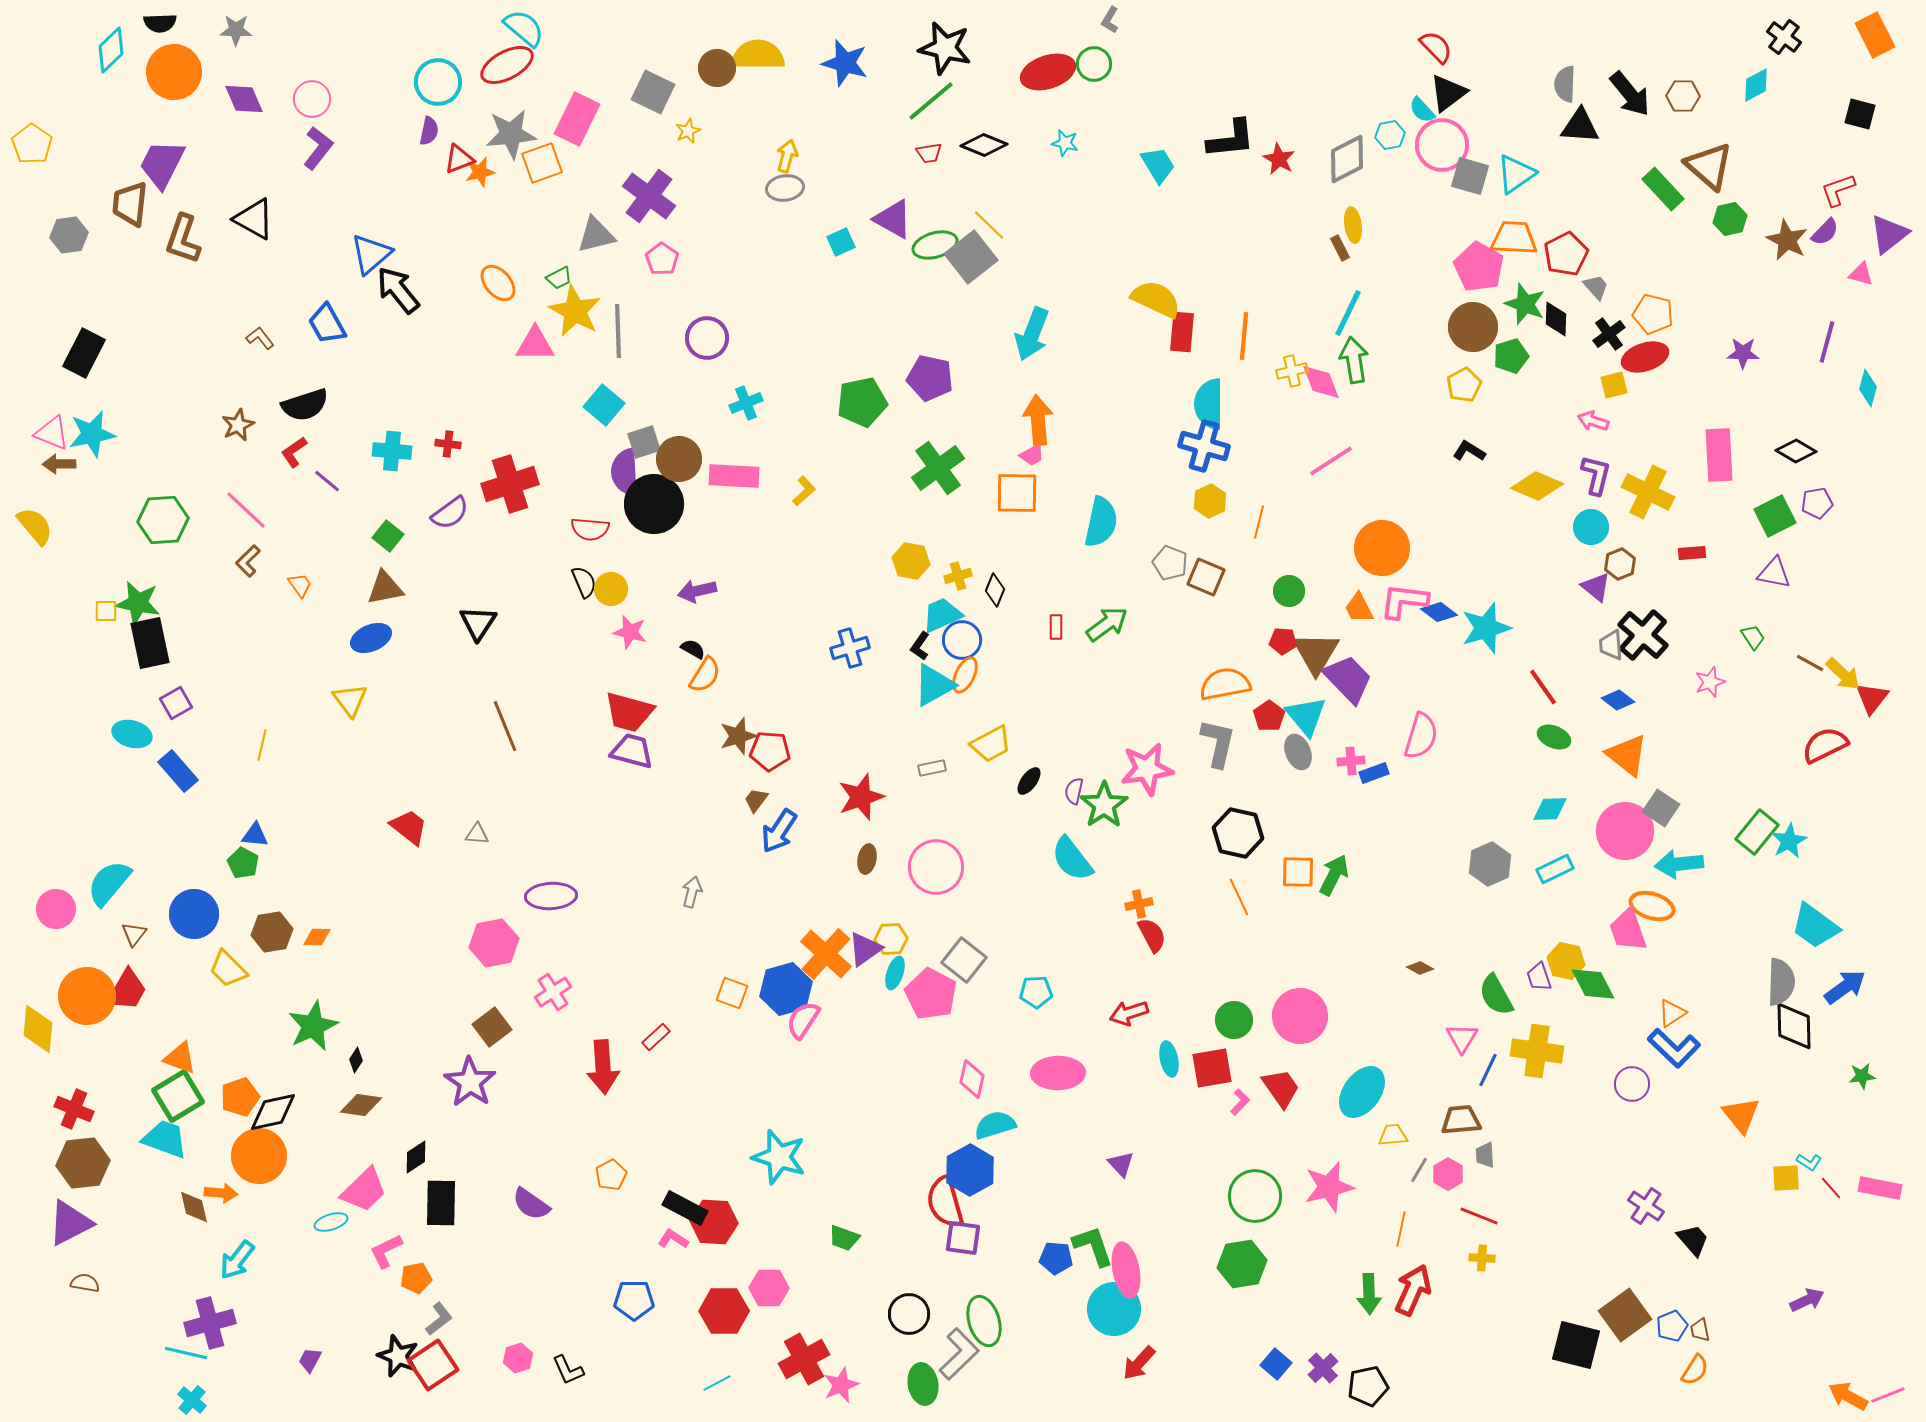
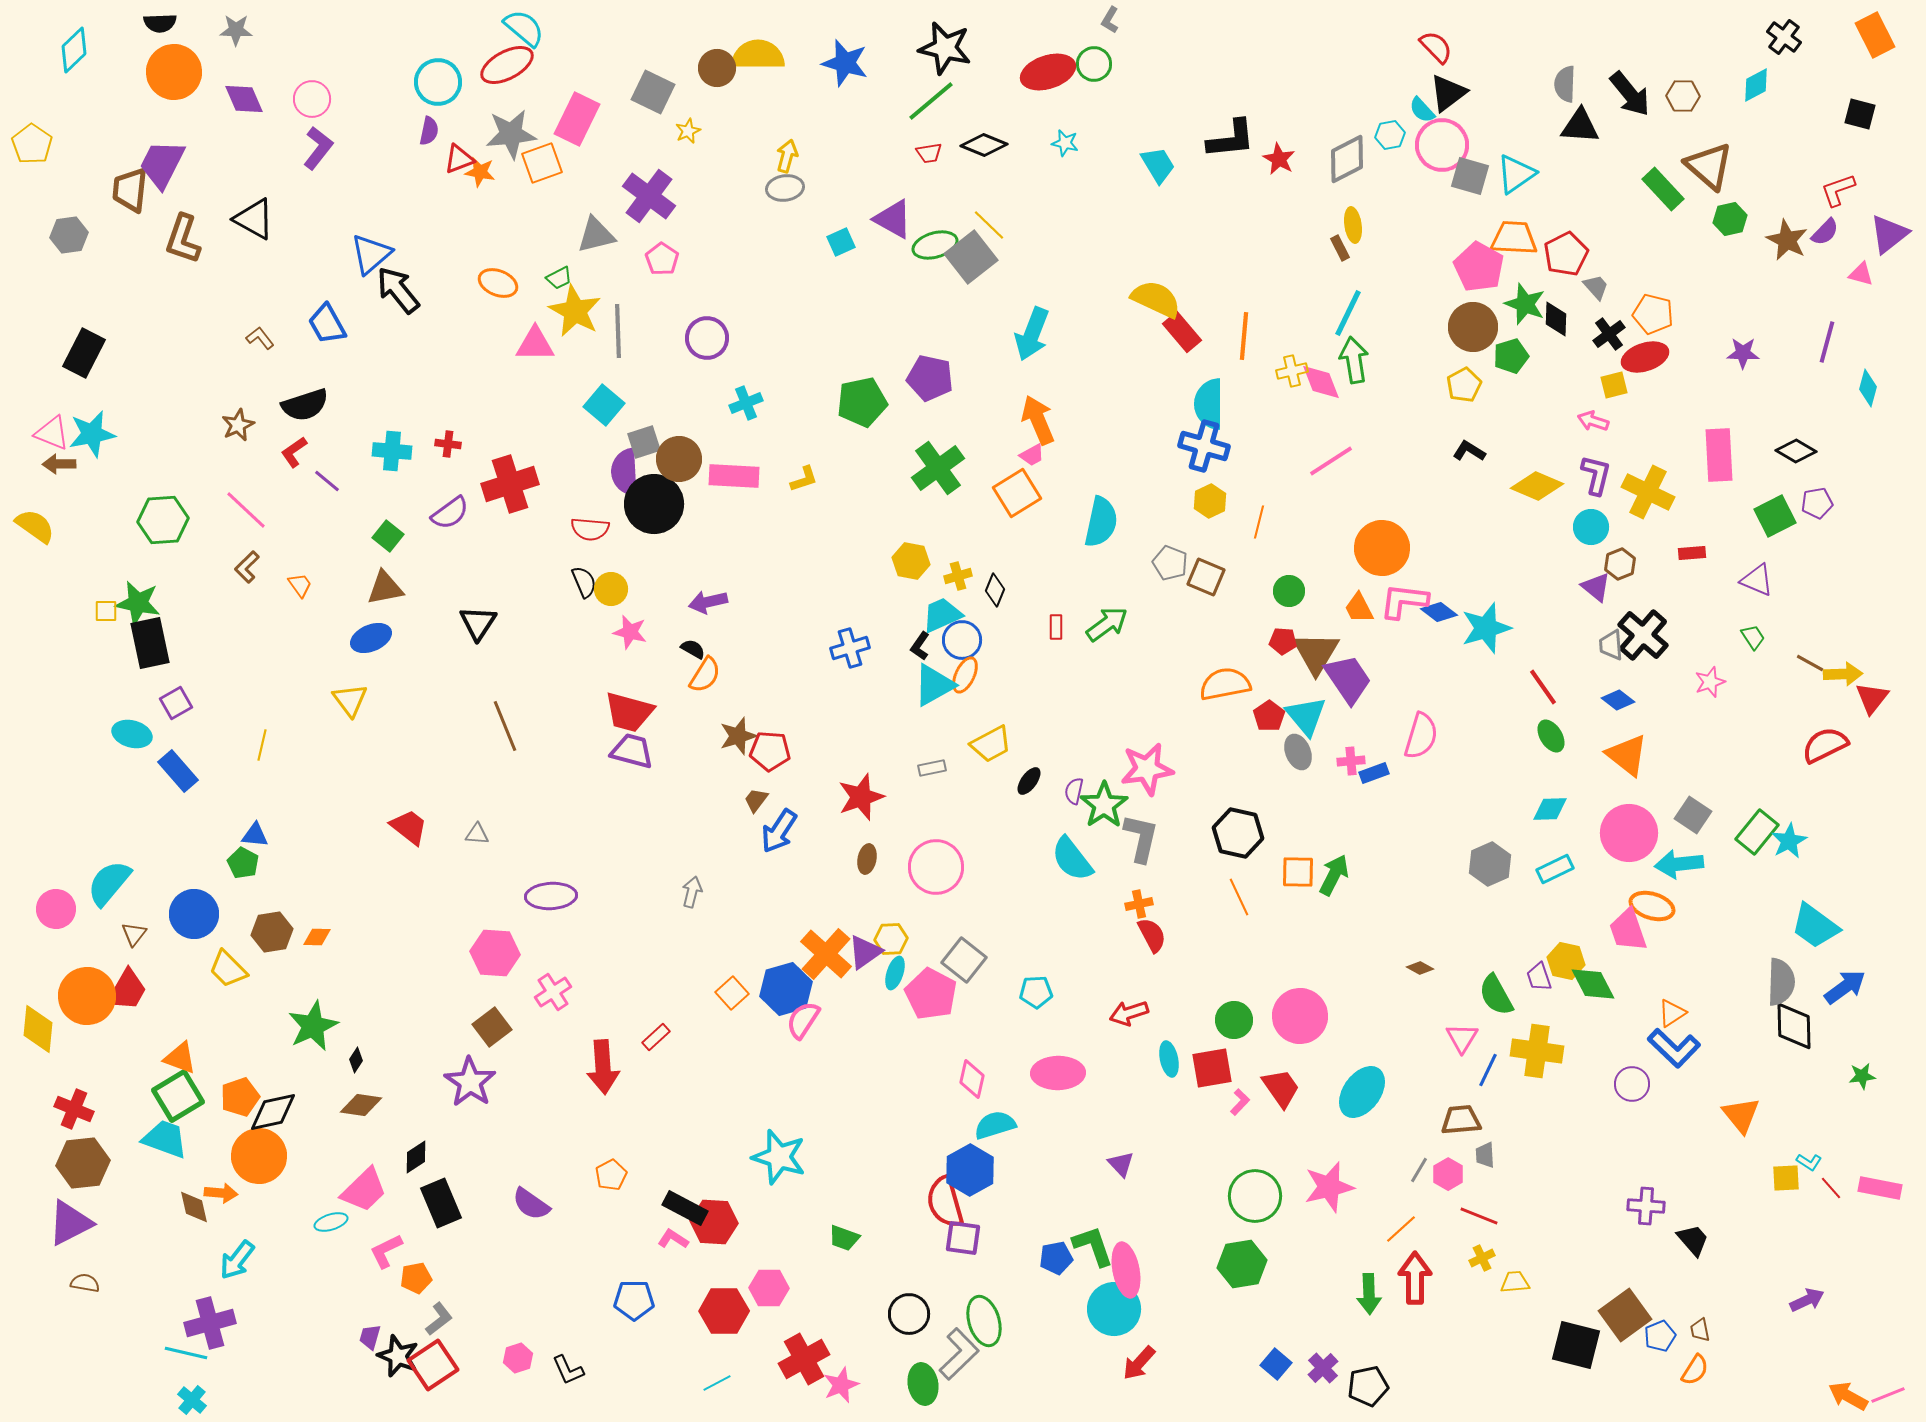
cyan diamond at (111, 50): moved 37 px left
orange star at (480, 172): rotated 24 degrees clockwise
brown trapezoid at (130, 204): moved 14 px up
orange ellipse at (498, 283): rotated 27 degrees counterclockwise
red rectangle at (1182, 332): rotated 45 degrees counterclockwise
orange arrow at (1038, 420): rotated 18 degrees counterclockwise
yellow L-shape at (804, 491): moved 12 px up; rotated 24 degrees clockwise
orange square at (1017, 493): rotated 33 degrees counterclockwise
yellow semicircle at (35, 526): rotated 15 degrees counterclockwise
brown L-shape at (248, 561): moved 1 px left, 6 px down
purple triangle at (1774, 573): moved 17 px left, 7 px down; rotated 12 degrees clockwise
purple arrow at (697, 591): moved 11 px right, 11 px down
yellow arrow at (1843, 674): rotated 45 degrees counterclockwise
purple trapezoid at (1348, 679): rotated 10 degrees clockwise
green ellipse at (1554, 737): moved 3 px left, 1 px up; rotated 36 degrees clockwise
gray L-shape at (1218, 743): moved 77 px left, 95 px down
gray square at (1661, 808): moved 32 px right, 7 px down
pink circle at (1625, 831): moved 4 px right, 2 px down
pink hexagon at (494, 943): moved 1 px right, 10 px down; rotated 15 degrees clockwise
purple triangle at (865, 949): moved 3 px down
orange square at (732, 993): rotated 28 degrees clockwise
yellow trapezoid at (1393, 1135): moved 122 px right, 147 px down
black rectangle at (441, 1203): rotated 24 degrees counterclockwise
purple cross at (1646, 1206): rotated 30 degrees counterclockwise
orange line at (1401, 1229): rotated 36 degrees clockwise
blue pentagon at (1056, 1258): rotated 16 degrees counterclockwise
yellow cross at (1482, 1258): rotated 30 degrees counterclockwise
red arrow at (1413, 1290): moved 2 px right, 12 px up; rotated 24 degrees counterclockwise
blue pentagon at (1672, 1326): moved 12 px left, 10 px down
purple trapezoid at (310, 1360): moved 60 px right, 23 px up; rotated 12 degrees counterclockwise
